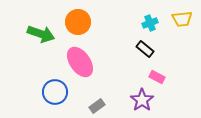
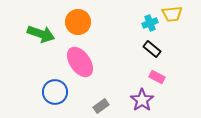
yellow trapezoid: moved 10 px left, 5 px up
black rectangle: moved 7 px right
gray rectangle: moved 4 px right
